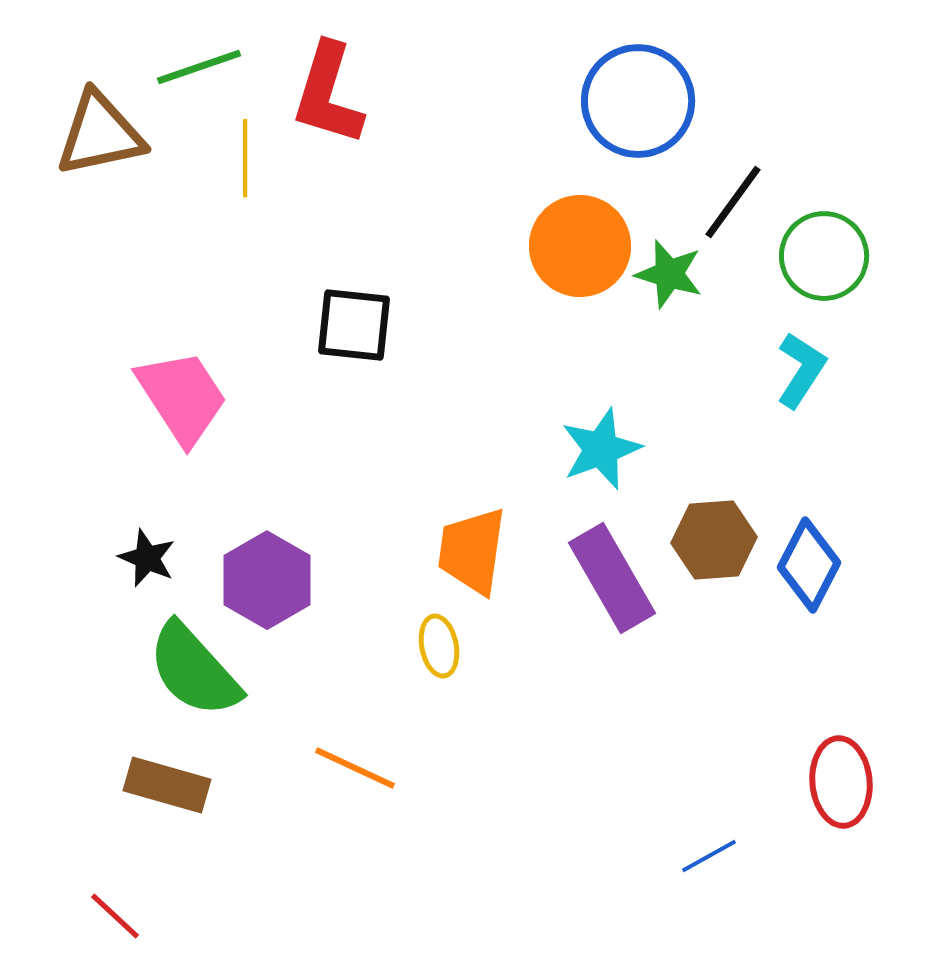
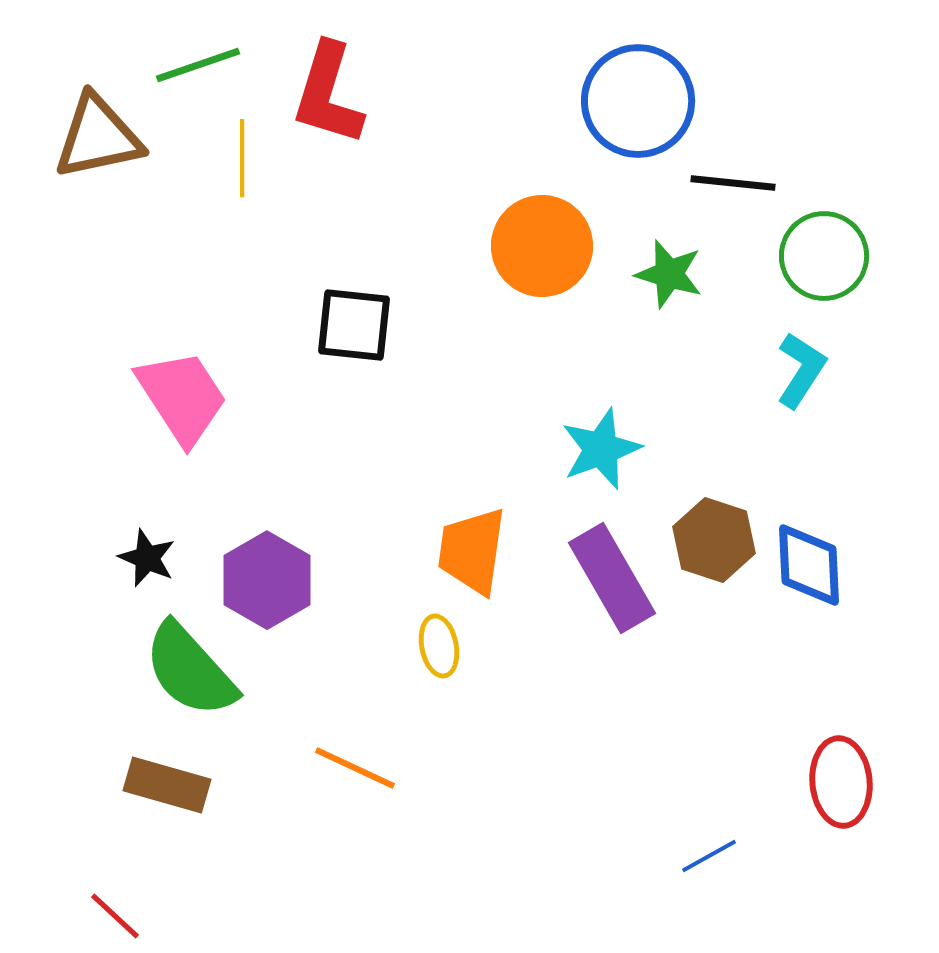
green line: moved 1 px left, 2 px up
brown triangle: moved 2 px left, 3 px down
yellow line: moved 3 px left
black line: moved 19 px up; rotated 60 degrees clockwise
orange circle: moved 38 px left
brown hexagon: rotated 22 degrees clockwise
blue diamond: rotated 30 degrees counterclockwise
green semicircle: moved 4 px left
